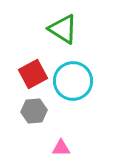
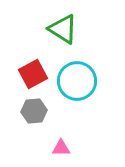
cyan circle: moved 4 px right
